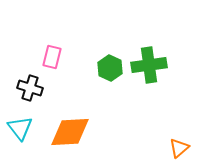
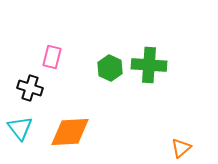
green cross: rotated 12 degrees clockwise
orange triangle: moved 2 px right
